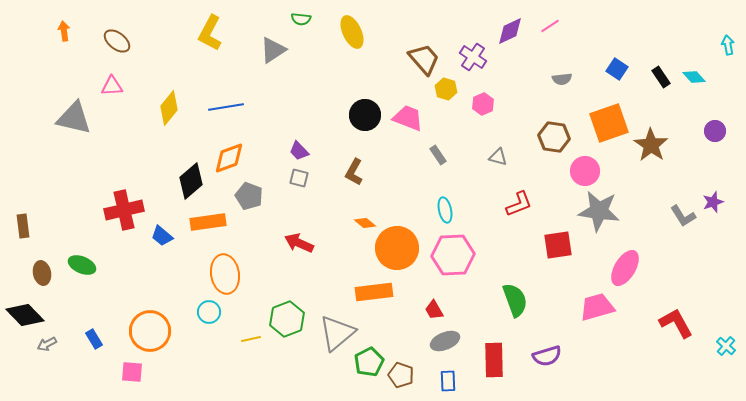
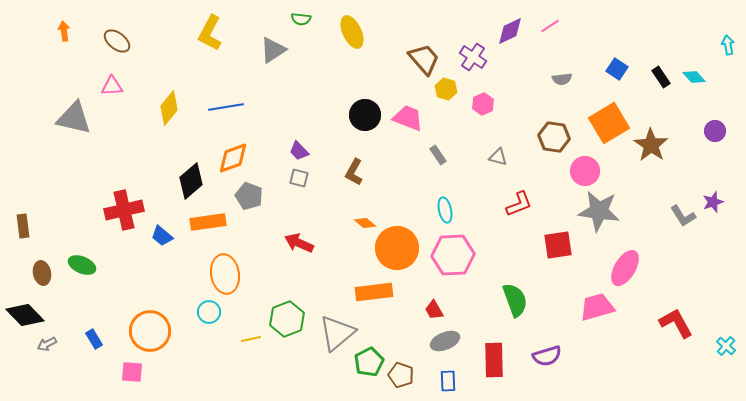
orange square at (609, 123): rotated 12 degrees counterclockwise
orange diamond at (229, 158): moved 4 px right
